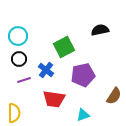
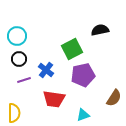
cyan circle: moved 1 px left
green square: moved 8 px right, 2 px down
brown semicircle: moved 2 px down
